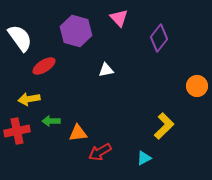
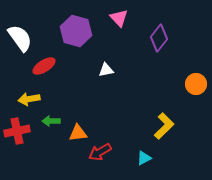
orange circle: moved 1 px left, 2 px up
